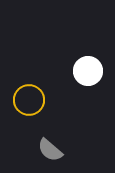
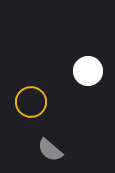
yellow circle: moved 2 px right, 2 px down
